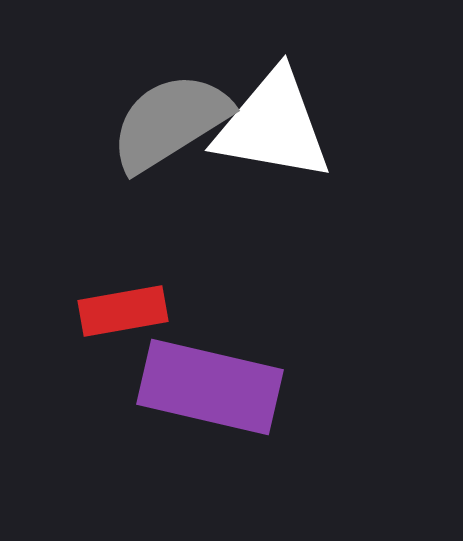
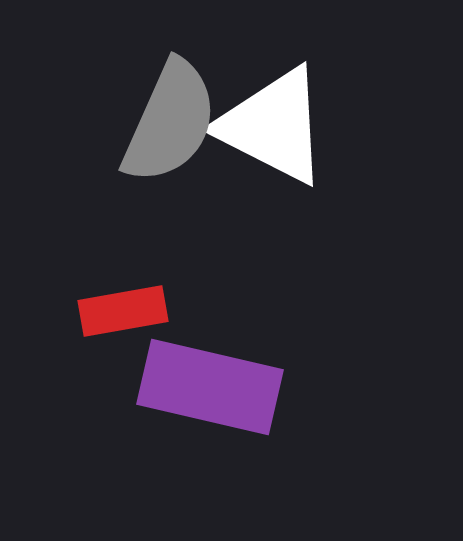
gray semicircle: rotated 146 degrees clockwise
white triangle: rotated 17 degrees clockwise
